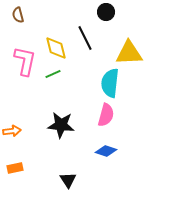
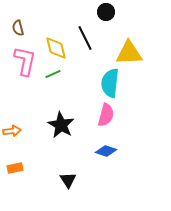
brown semicircle: moved 13 px down
black star: rotated 24 degrees clockwise
